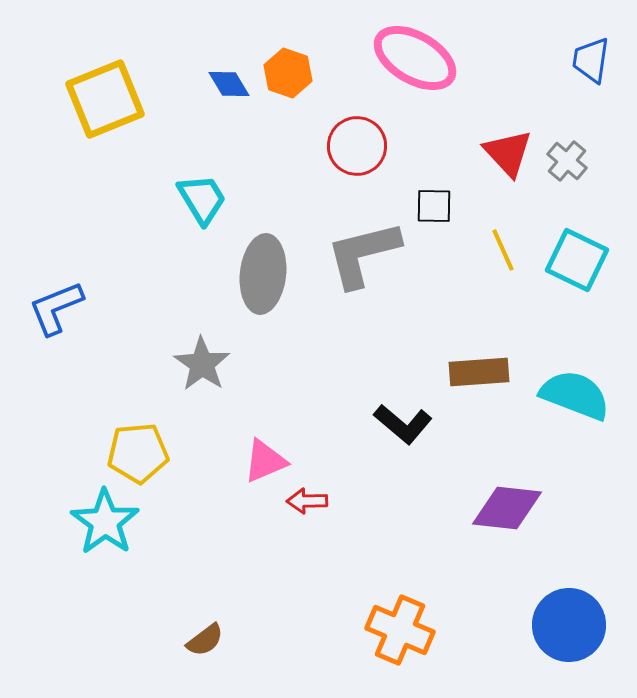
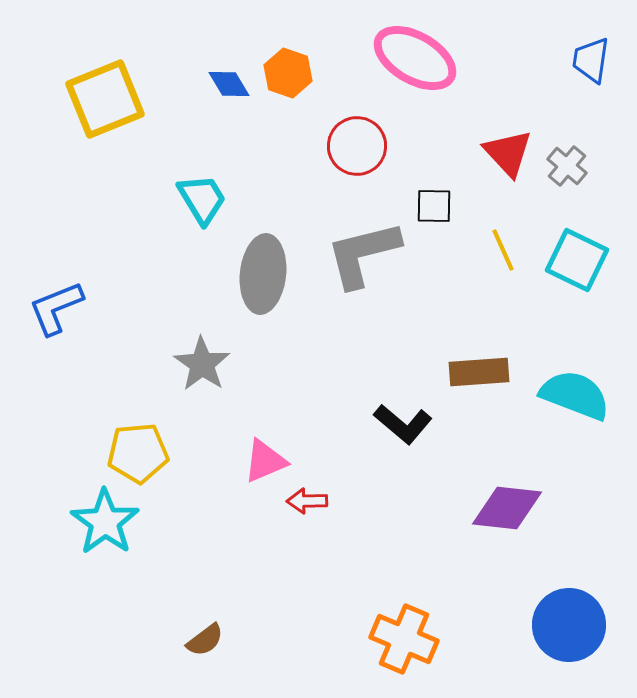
gray cross: moved 5 px down
orange cross: moved 4 px right, 9 px down
